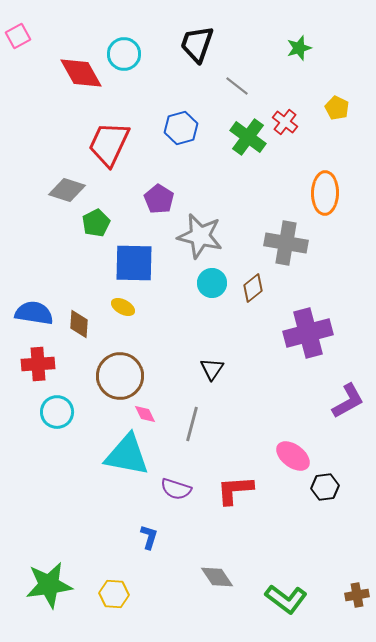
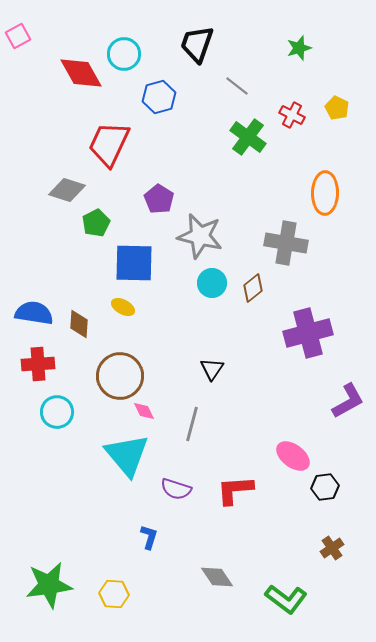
red cross at (285, 122): moved 7 px right, 7 px up; rotated 10 degrees counterclockwise
blue hexagon at (181, 128): moved 22 px left, 31 px up
pink diamond at (145, 414): moved 1 px left, 3 px up
cyan triangle at (127, 455): rotated 39 degrees clockwise
brown cross at (357, 595): moved 25 px left, 47 px up; rotated 25 degrees counterclockwise
